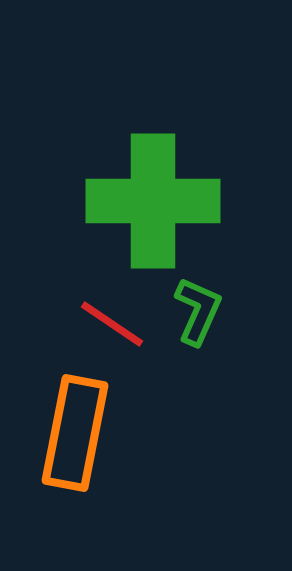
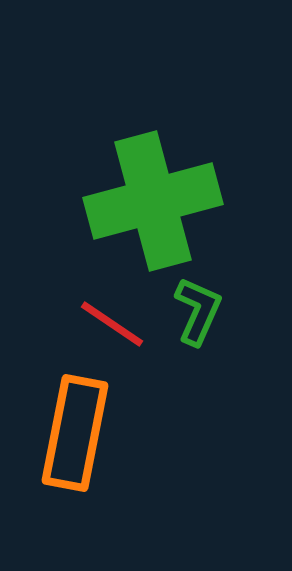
green cross: rotated 15 degrees counterclockwise
